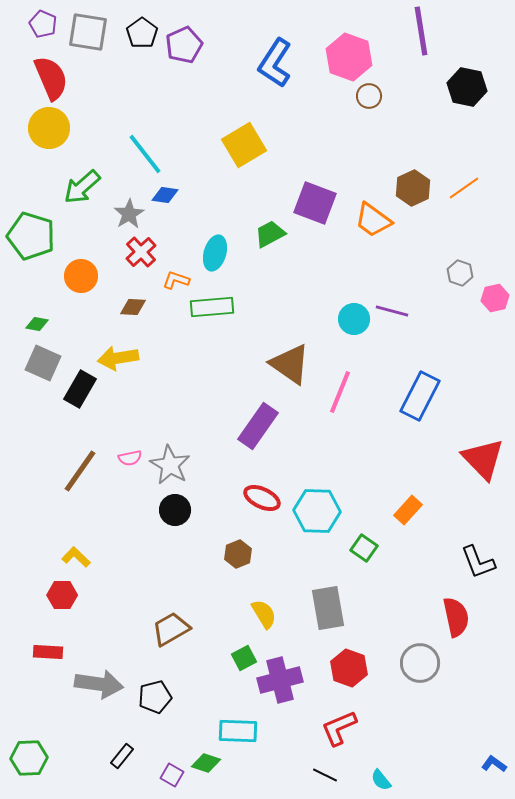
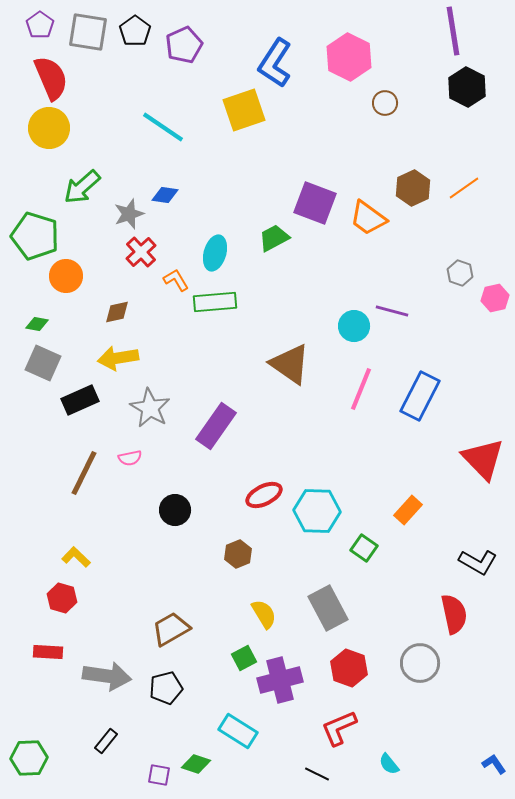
purple pentagon at (43, 24): moved 3 px left, 1 px down; rotated 12 degrees clockwise
purple line at (421, 31): moved 32 px right
black pentagon at (142, 33): moved 7 px left, 2 px up
pink hexagon at (349, 57): rotated 6 degrees clockwise
black hexagon at (467, 87): rotated 15 degrees clockwise
brown circle at (369, 96): moved 16 px right, 7 px down
yellow square at (244, 145): moved 35 px up; rotated 12 degrees clockwise
cyan line at (145, 154): moved 18 px right, 27 px up; rotated 18 degrees counterclockwise
gray star at (129, 214): rotated 12 degrees clockwise
orange trapezoid at (373, 220): moved 5 px left, 2 px up
green trapezoid at (270, 234): moved 4 px right, 4 px down
green pentagon at (31, 236): moved 4 px right
orange circle at (81, 276): moved 15 px left
orange L-shape at (176, 280): rotated 40 degrees clockwise
brown diamond at (133, 307): moved 16 px left, 5 px down; rotated 16 degrees counterclockwise
green rectangle at (212, 307): moved 3 px right, 5 px up
cyan circle at (354, 319): moved 7 px down
black rectangle at (80, 389): moved 11 px down; rotated 36 degrees clockwise
pink line at (340, 392): moved 21 px right, 3 px up
purple rectangle at (258, 426): moved 42 px left
gray star at (170, 465): moved 20 px left, 57 px up
brown line at (80, 471): moved 4 px right, 2 px down; rotated 9 degrees counterclockwise
red ellipse at (262, 498): moved 2 px right, 3 px up; rotated 51 degrees counterclockwise
black L-shape at (478, 562): rotated 39 degrees counterclockwise
red hexagon at (62, 595): moved 3 px down; rotated 16 degrees clockwise
gray rectangle at (328, 608): rotated 18 degrees counterclockwise
red semicircle at (456, 617): moved 2 px left, 3 px up
gray arrow at (99, 684): moved 8 px right, 8 px up
black pentagon at (155, 697): moved 11 px right, 9 px up
cyan rectangle at (238, 731): rotated 30 degrees clockwise
black rectangle at (122, 756): moved 16 px left, 15 px up
green diamond at (206, 763): moved 10 px left, 1 px down
blue L-shape at (494, 764): rotated 20 degrees clockwise
purple square at (172, 775): moved 13 px left; rotated 20 degrees counterclockwise
black line at (325, 775): moved 8 px left, 1 px up
cyan semicircle at (381, 780): moved 8 px right, 16 px up
